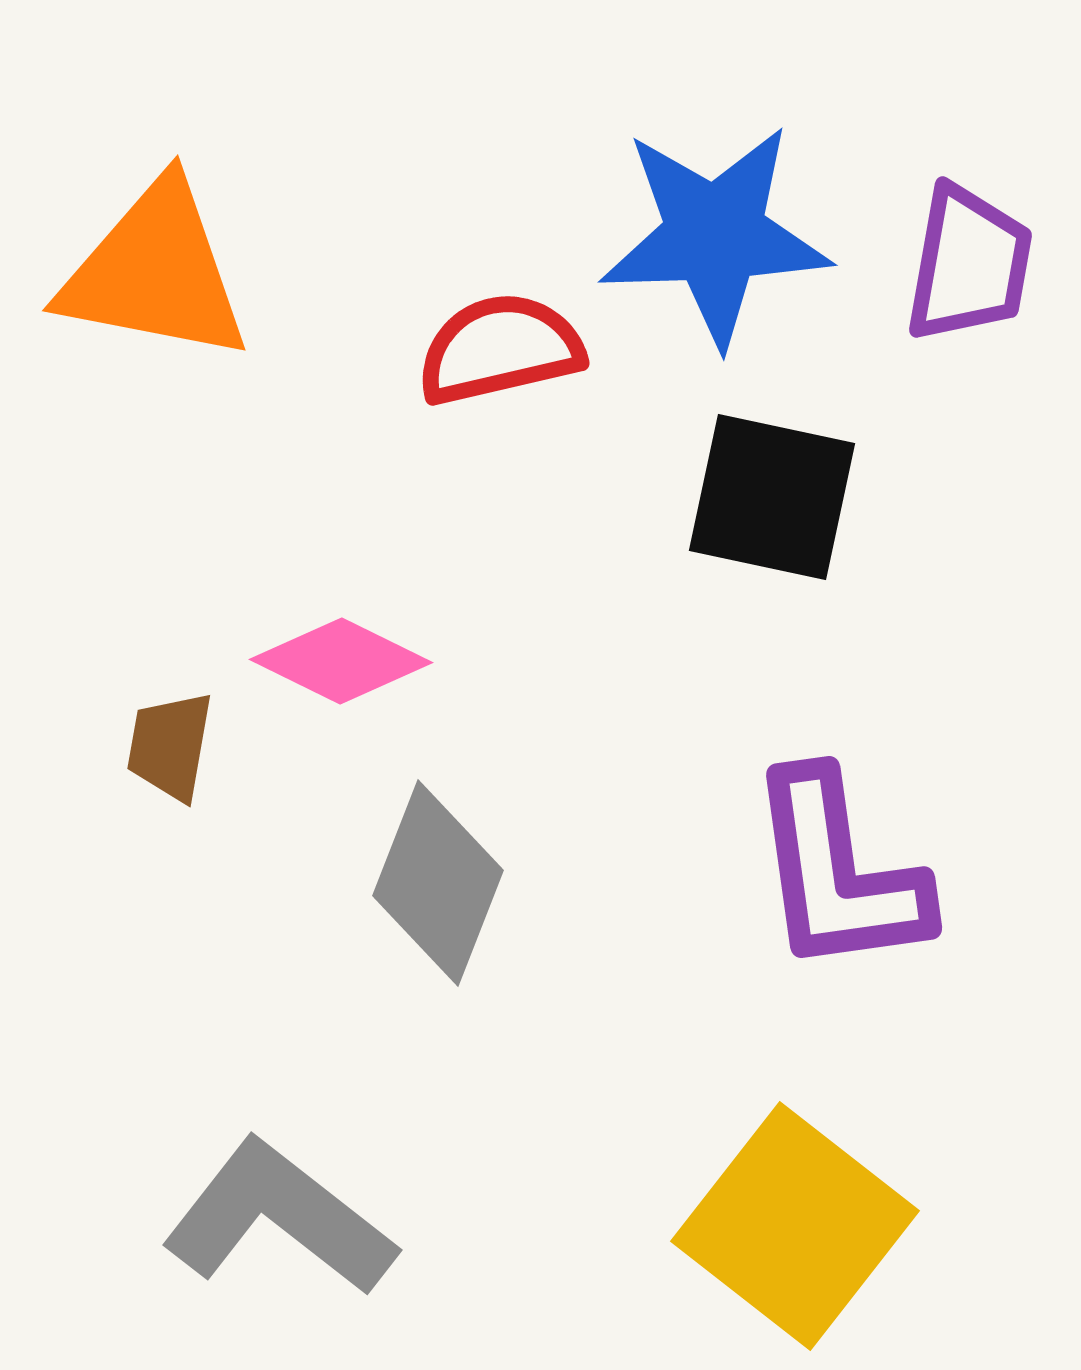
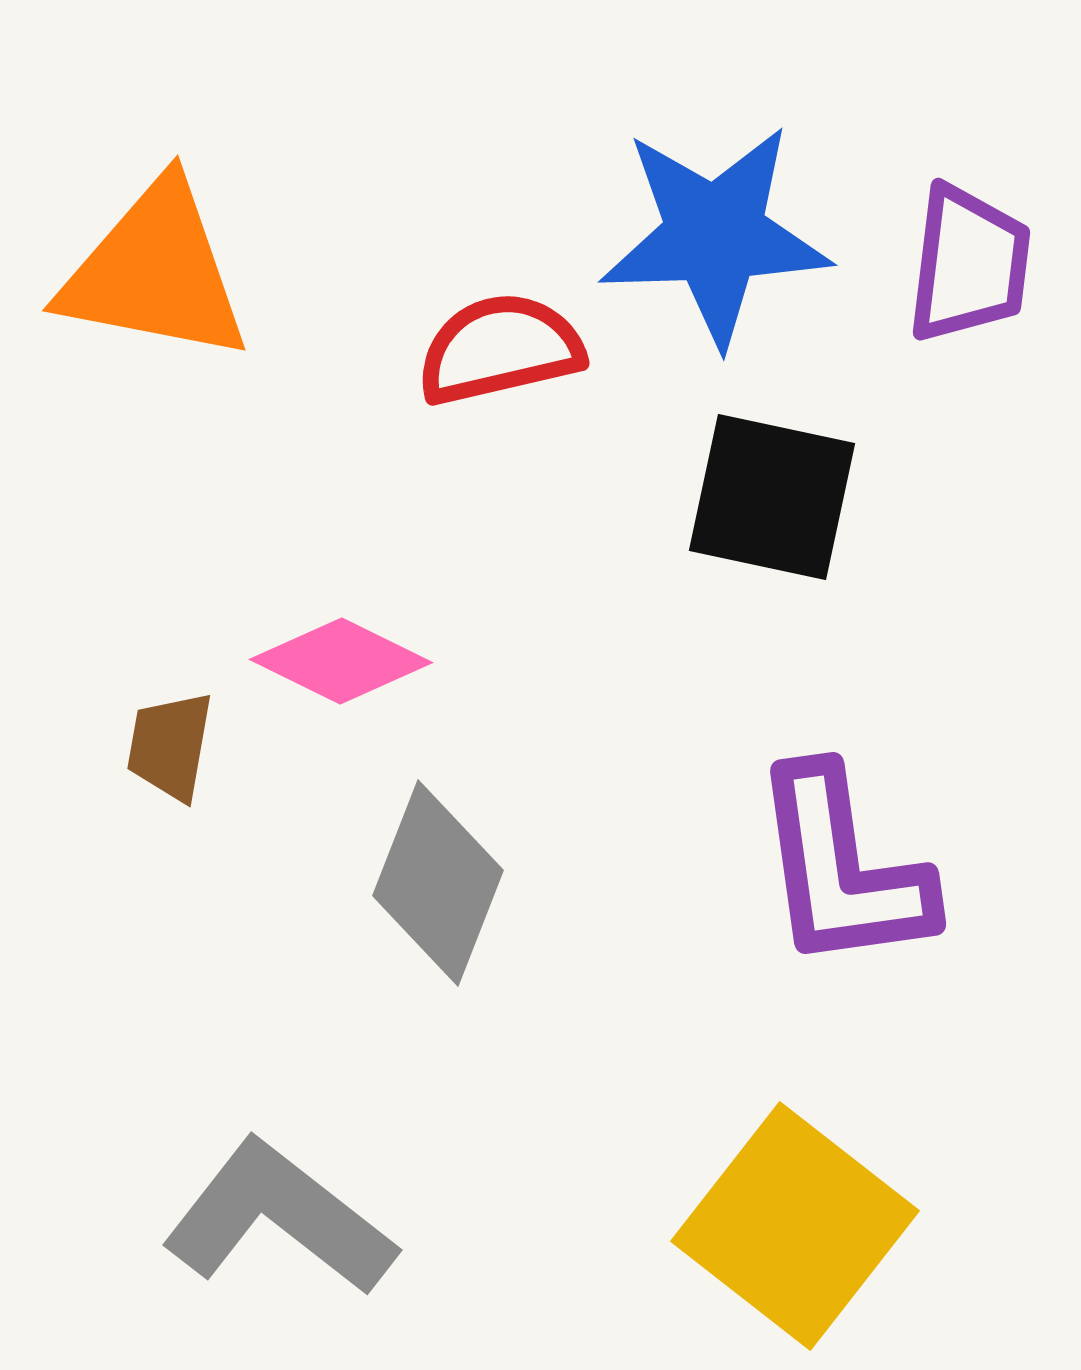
purple trapezoid: rotated 3 degrees counterclockwise
purple L-shape: moved 4 px right, 4 px up
